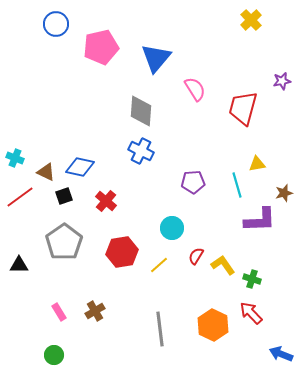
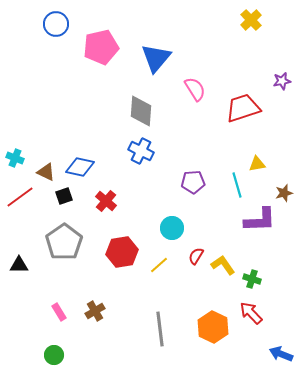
red trapezoid: rotated 57 degrees clockwise
orange hexagon: moved 2 px down
